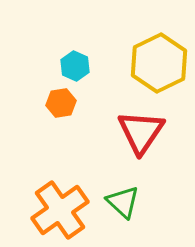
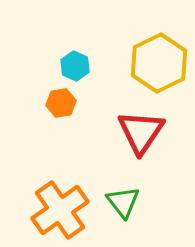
green triangle: rotated 9 degrees clockwise
